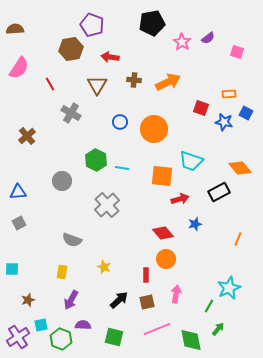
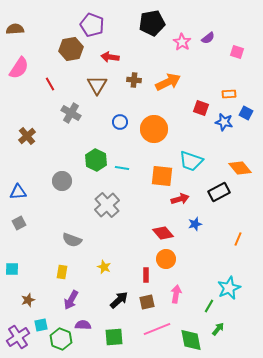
green square at (114, 337): rotated 18 degrees counterclockwise
